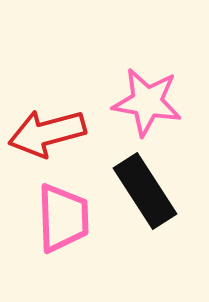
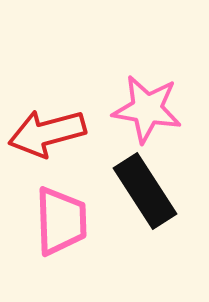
pink star: moved 7 px down
pink trapezoid: moved 2 px left, 3 px down
